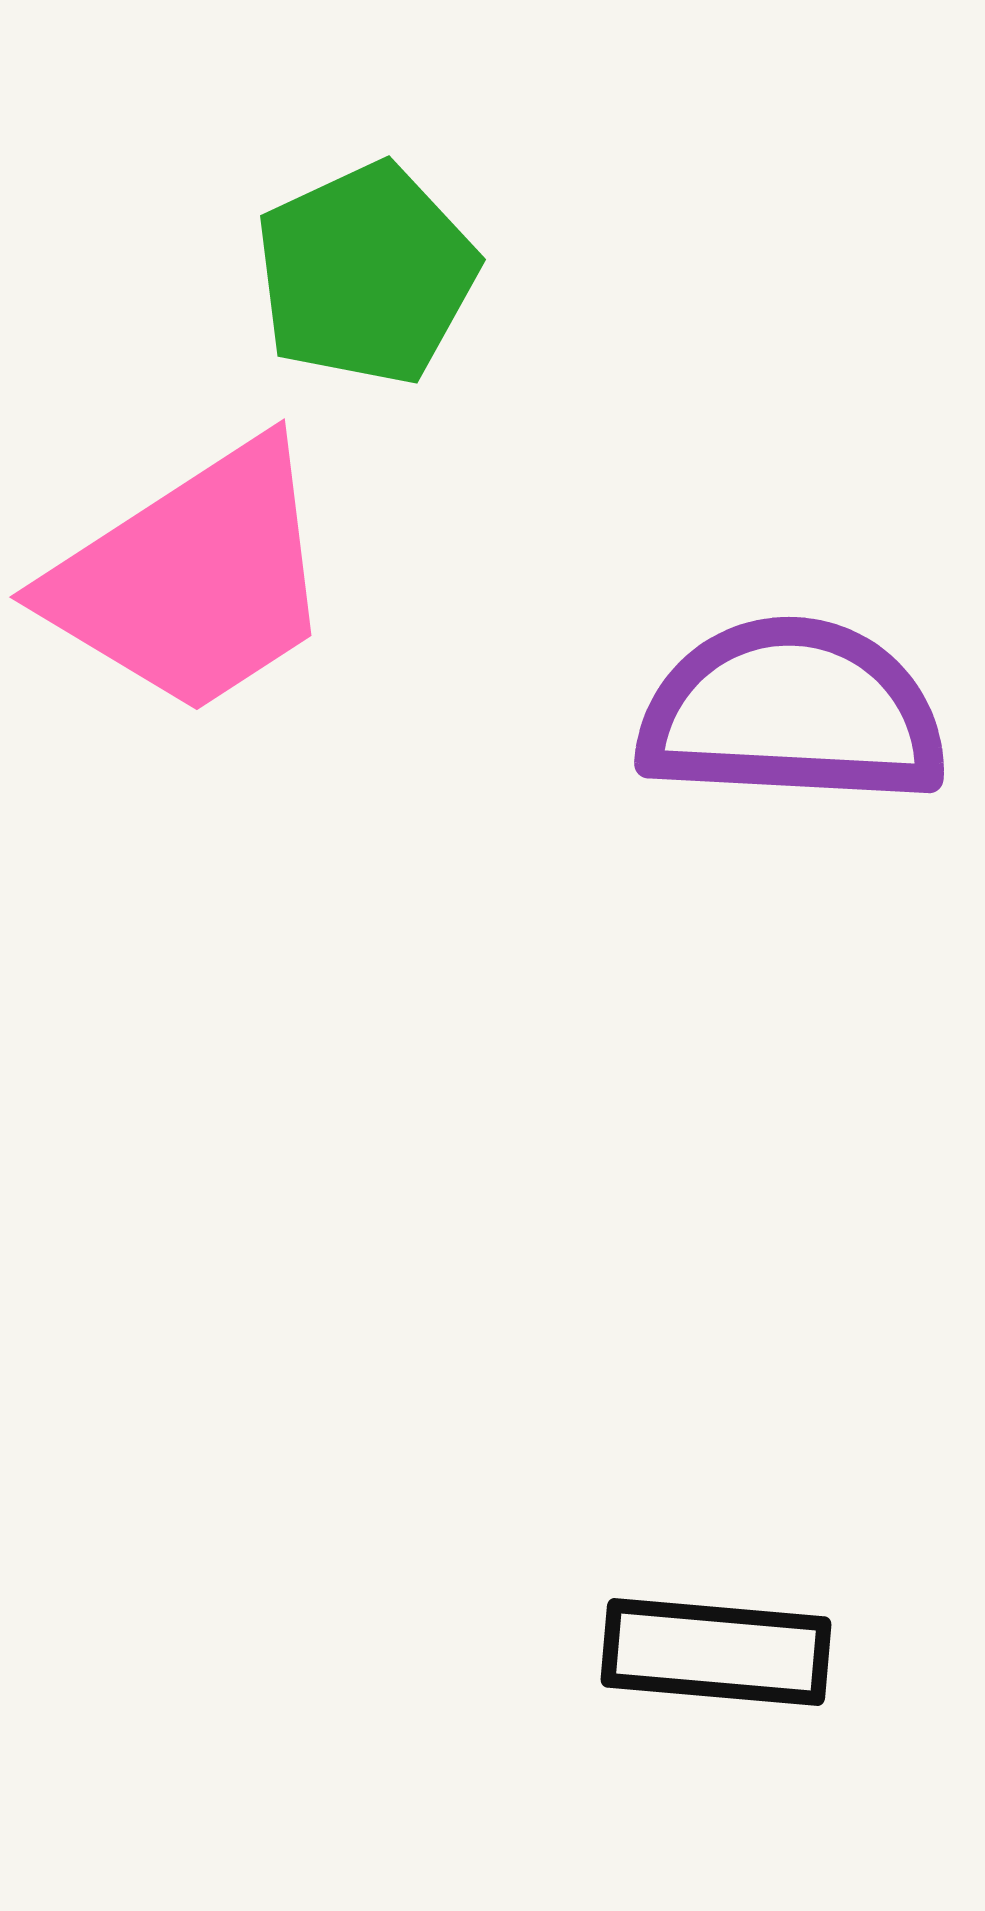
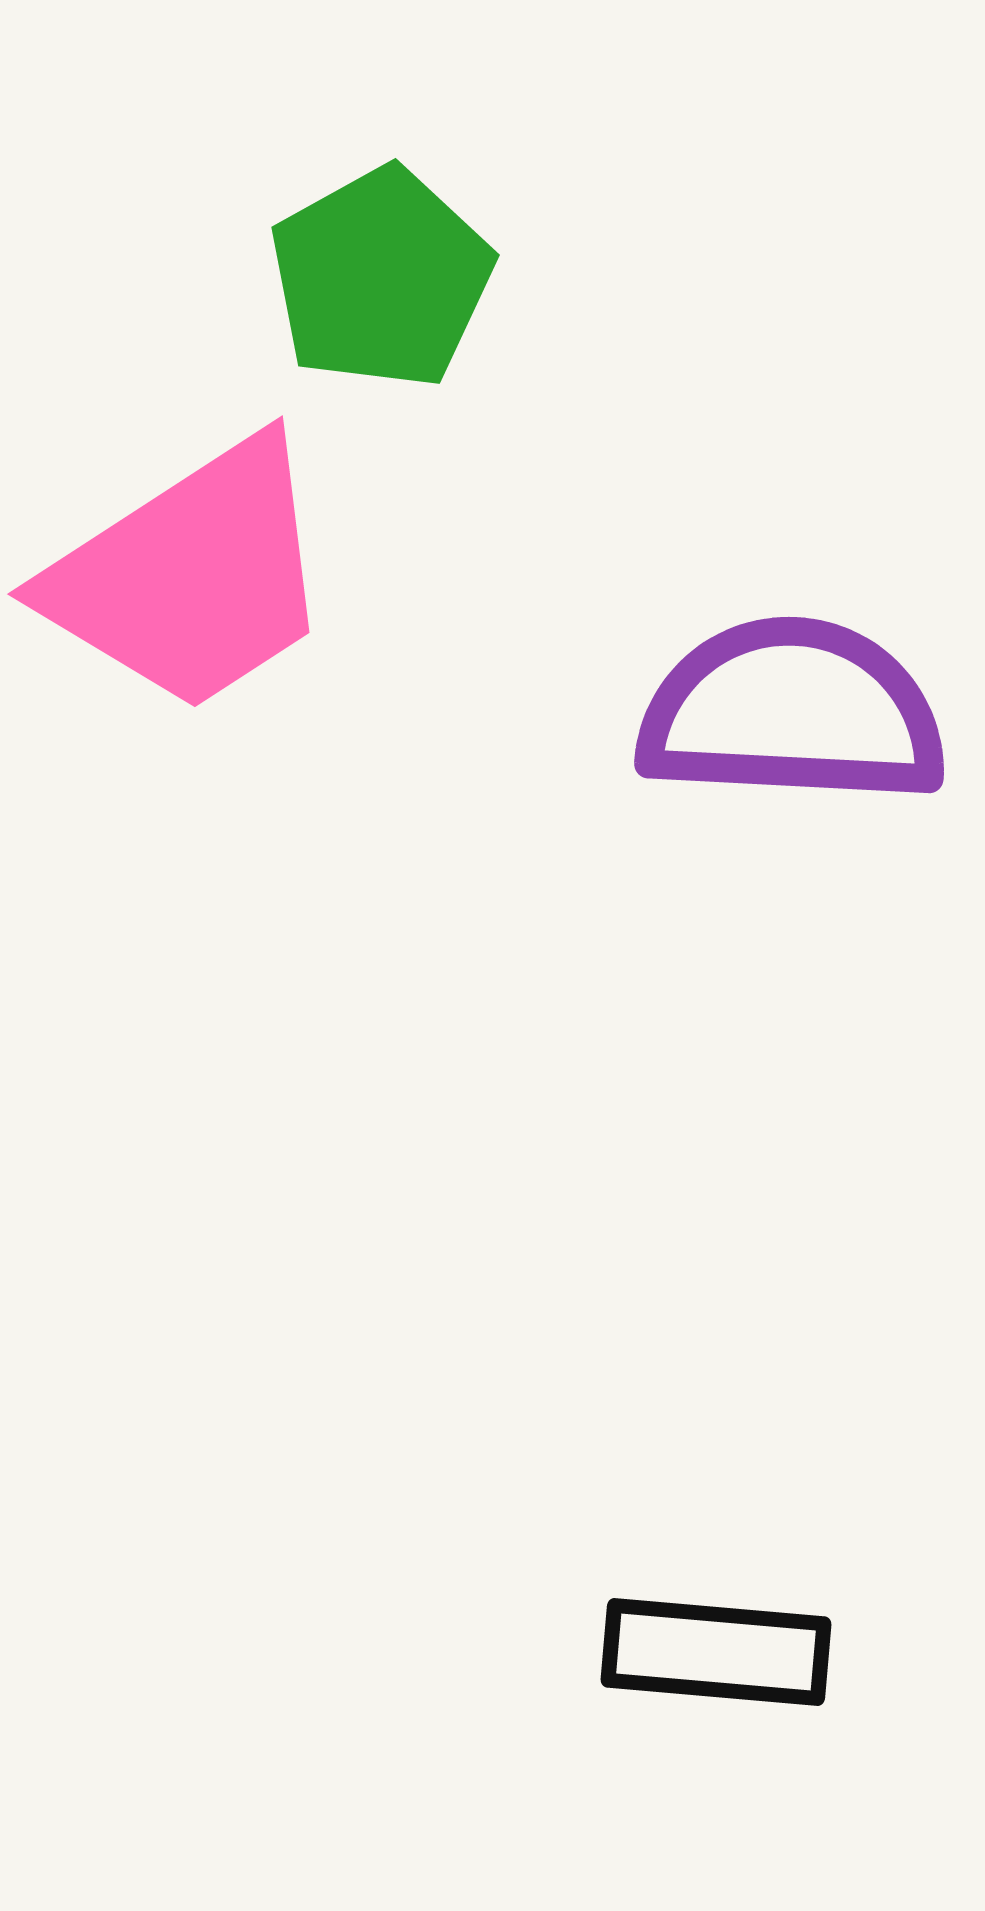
green pentagon: moved 15 px right, 4 px down; rotated 4 degrees counterclockwise
pink trapezoid: moved 2 px left, 3 px up
